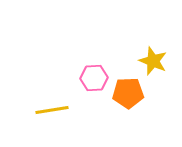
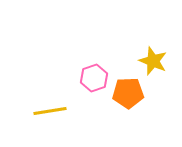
pink hexagon: rotated 16 degrees counterclockwise
yellow line: moved 2 px left, 1 px down
